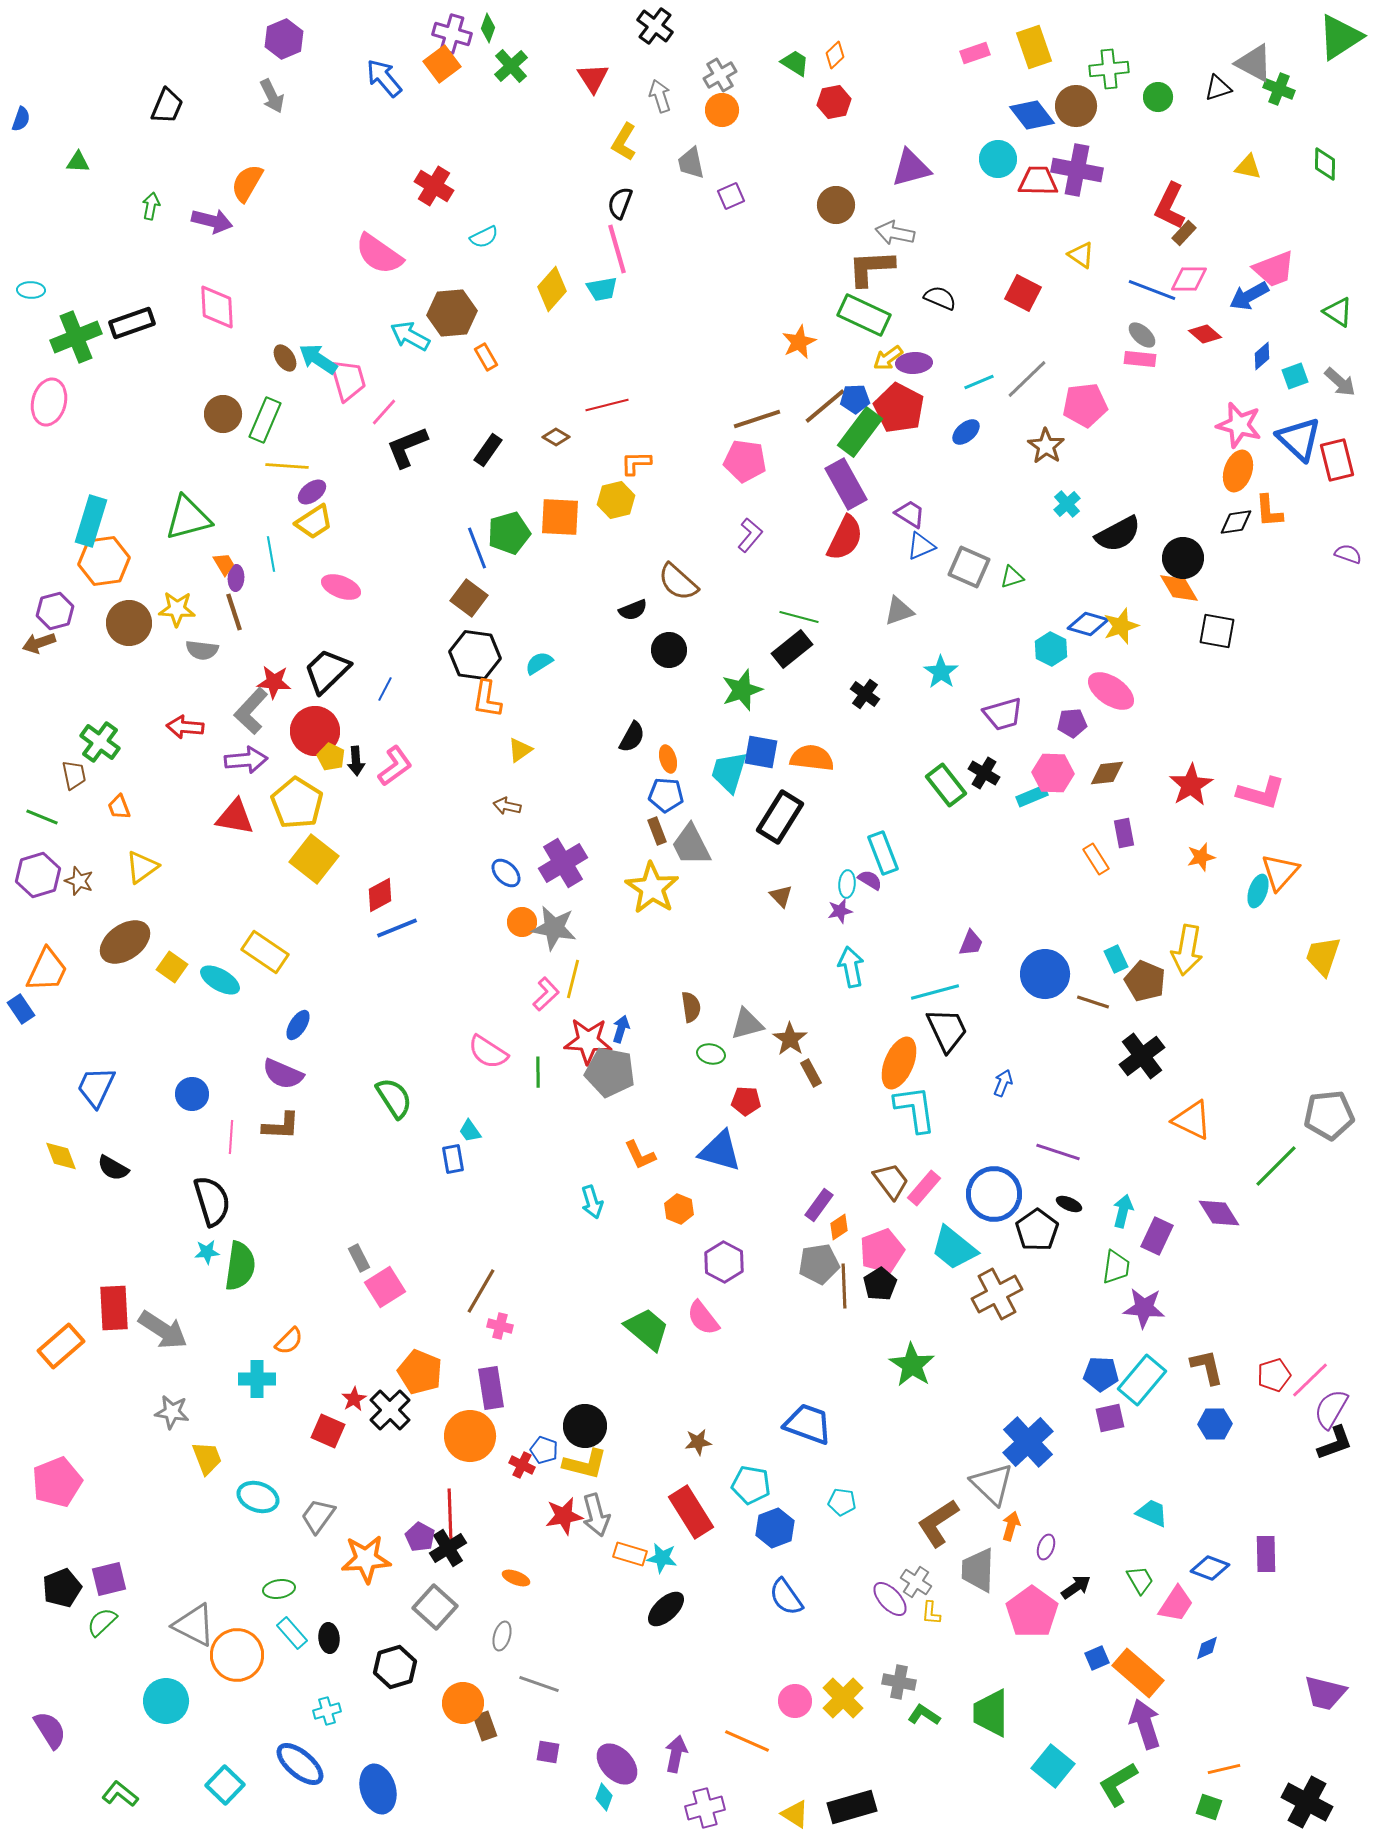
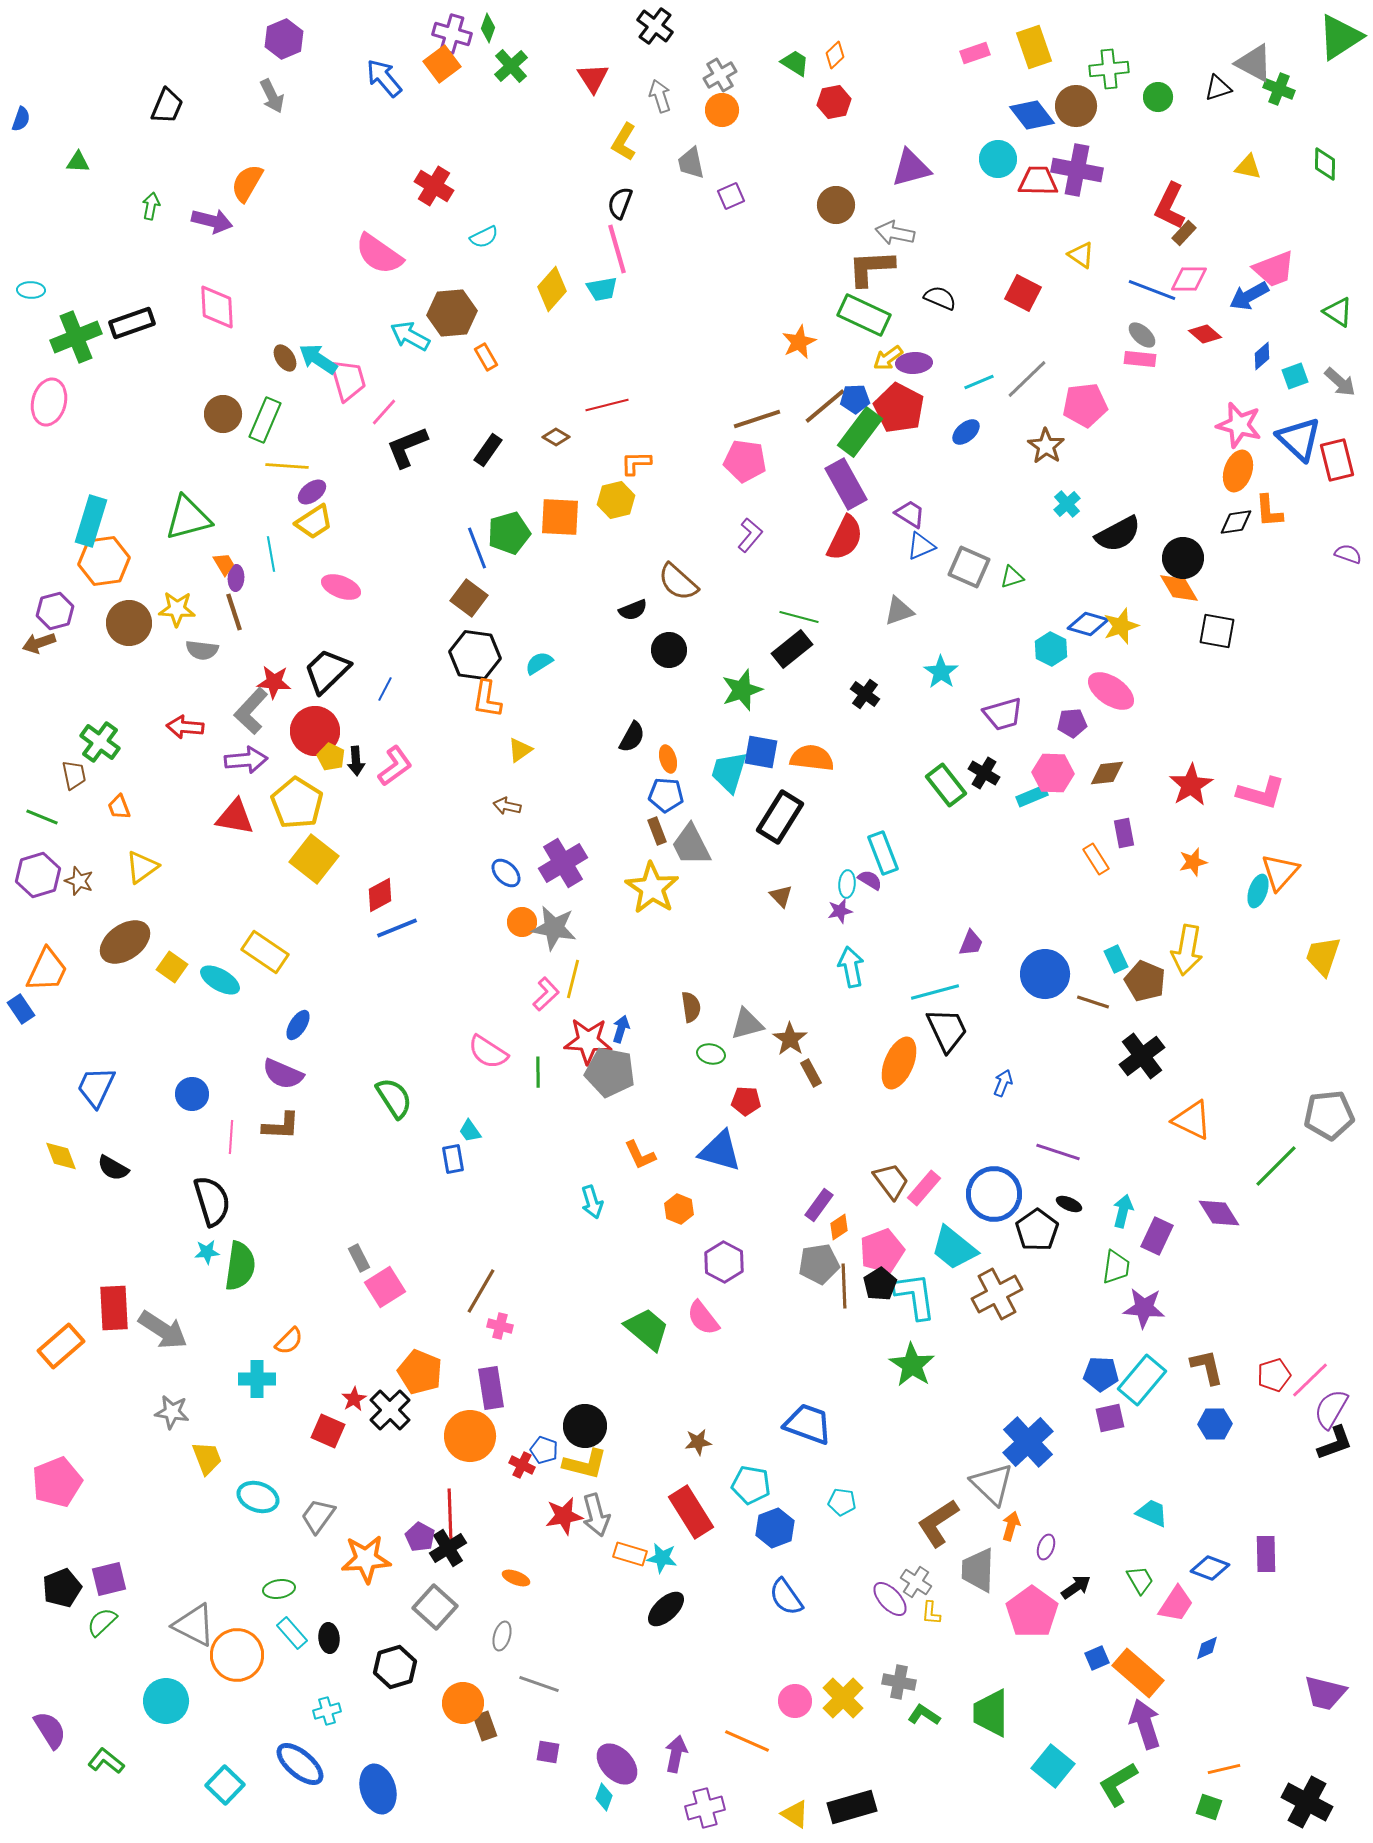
orange star at (1201, 857): moved 8 px left, 5 px down
cyan L-shape at (915, 1109): moved 187 px down
green L-shape at (120, 1794): moved 14 px left, 33 px up
